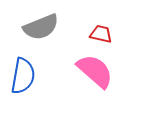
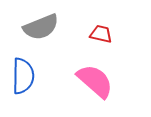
pink semicircle: moved 10 px down
blue semicircle: rotated 9 degrees counterclockwise
